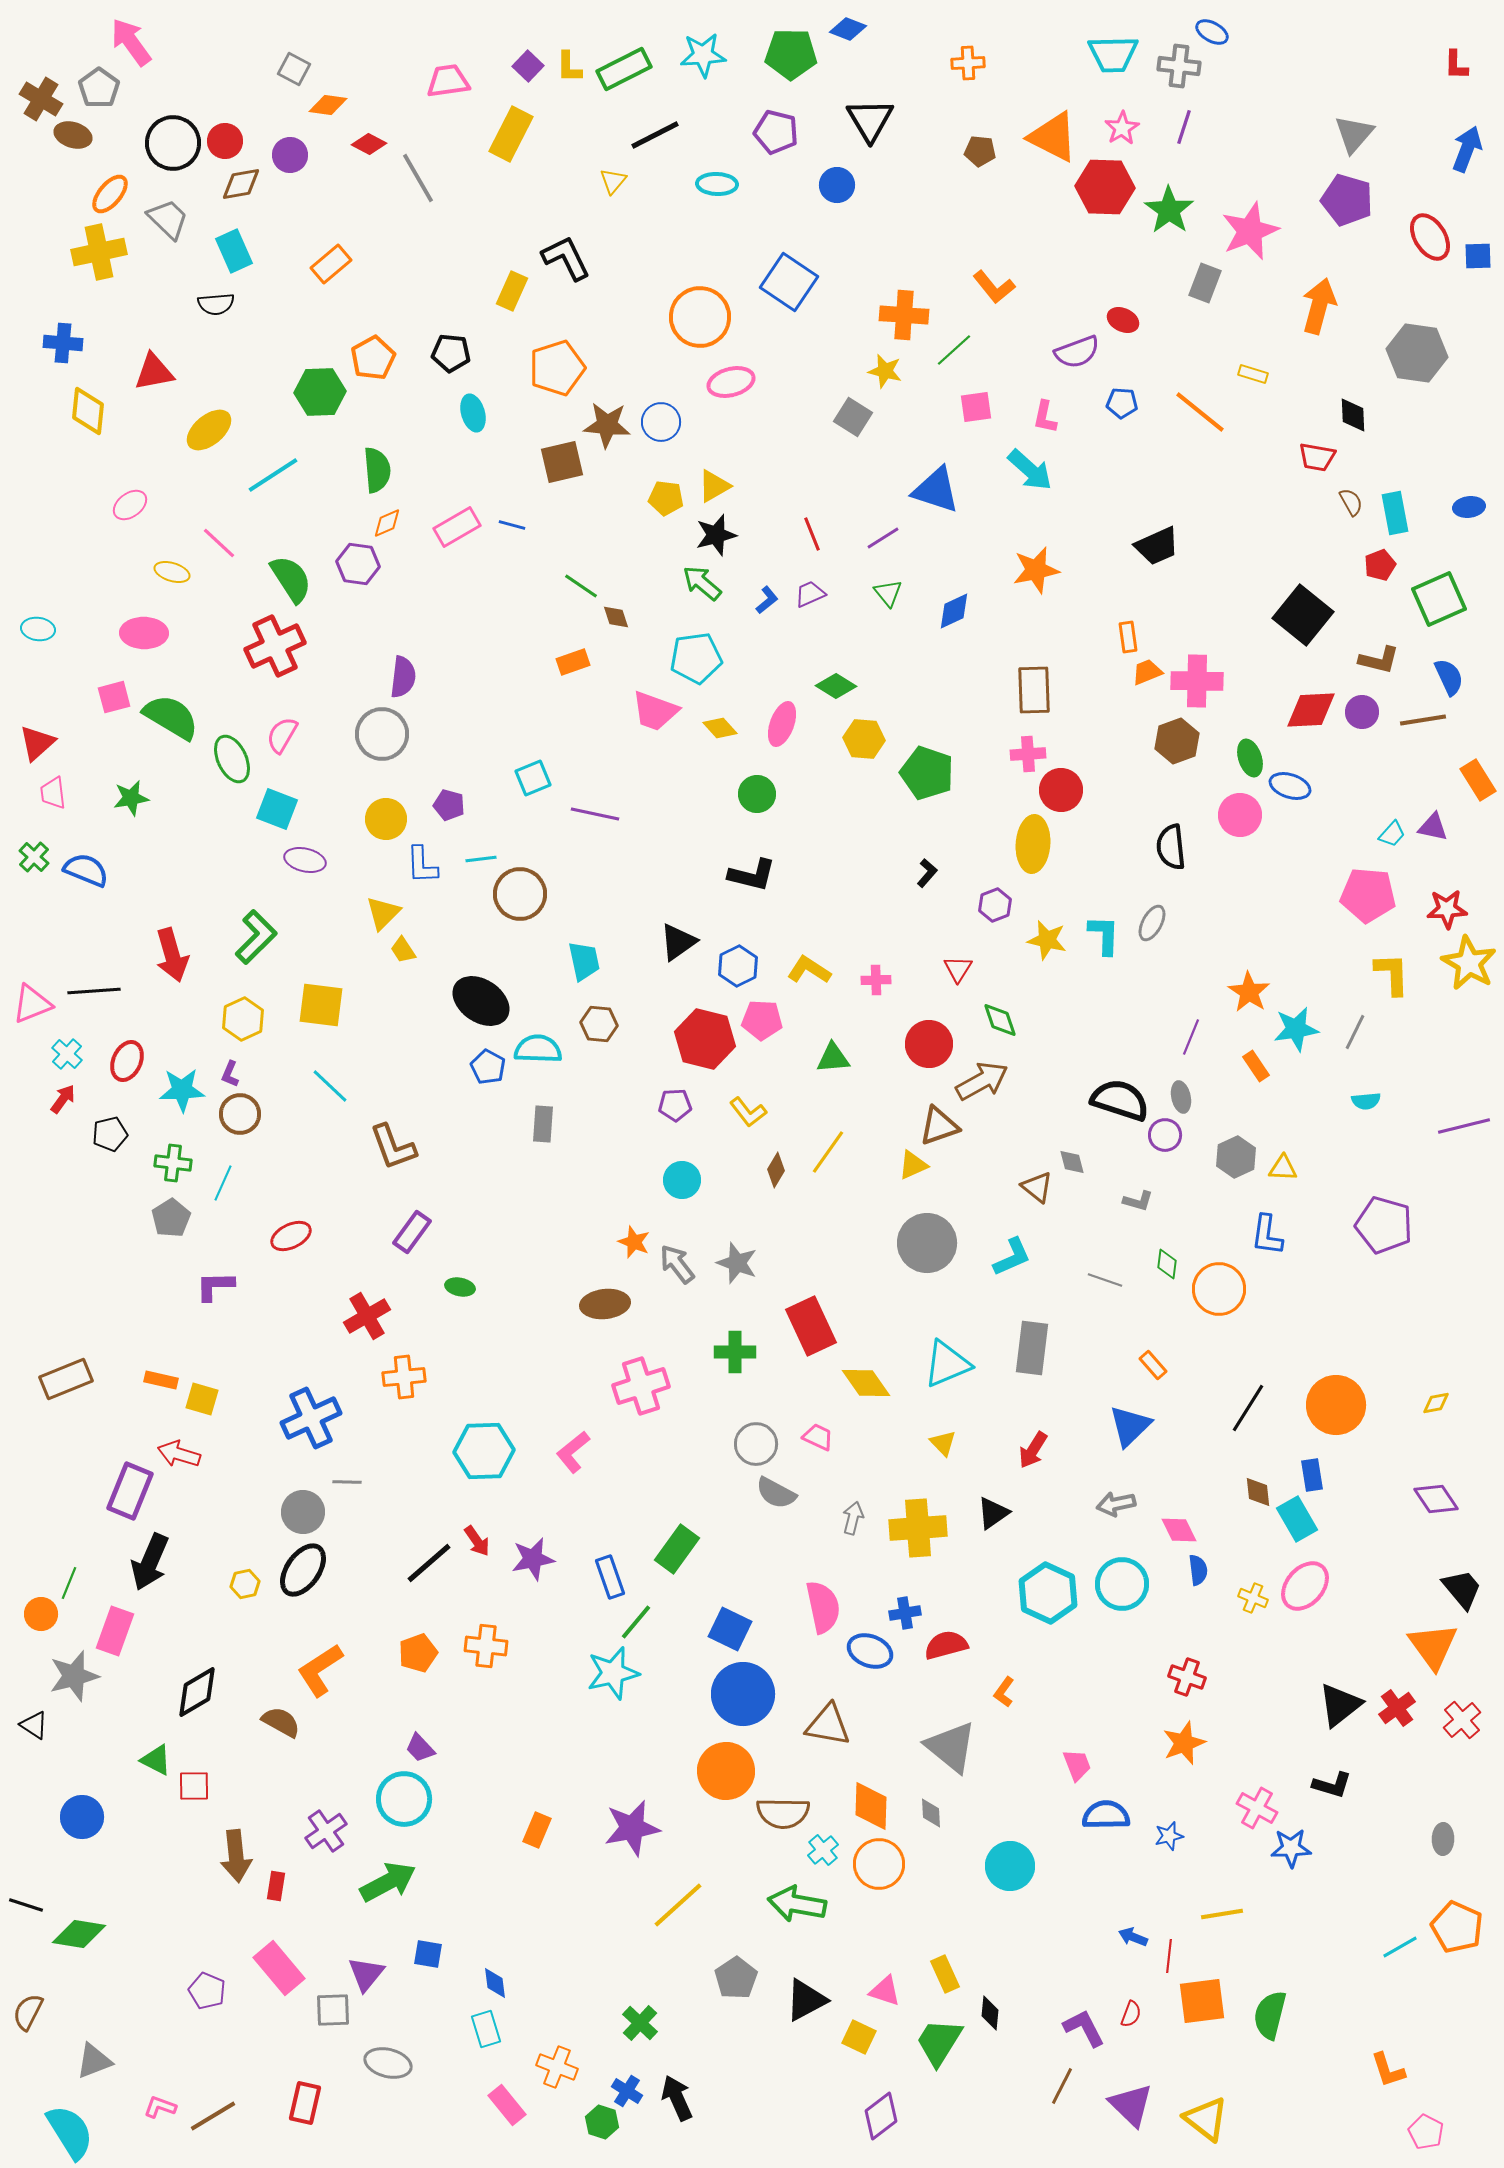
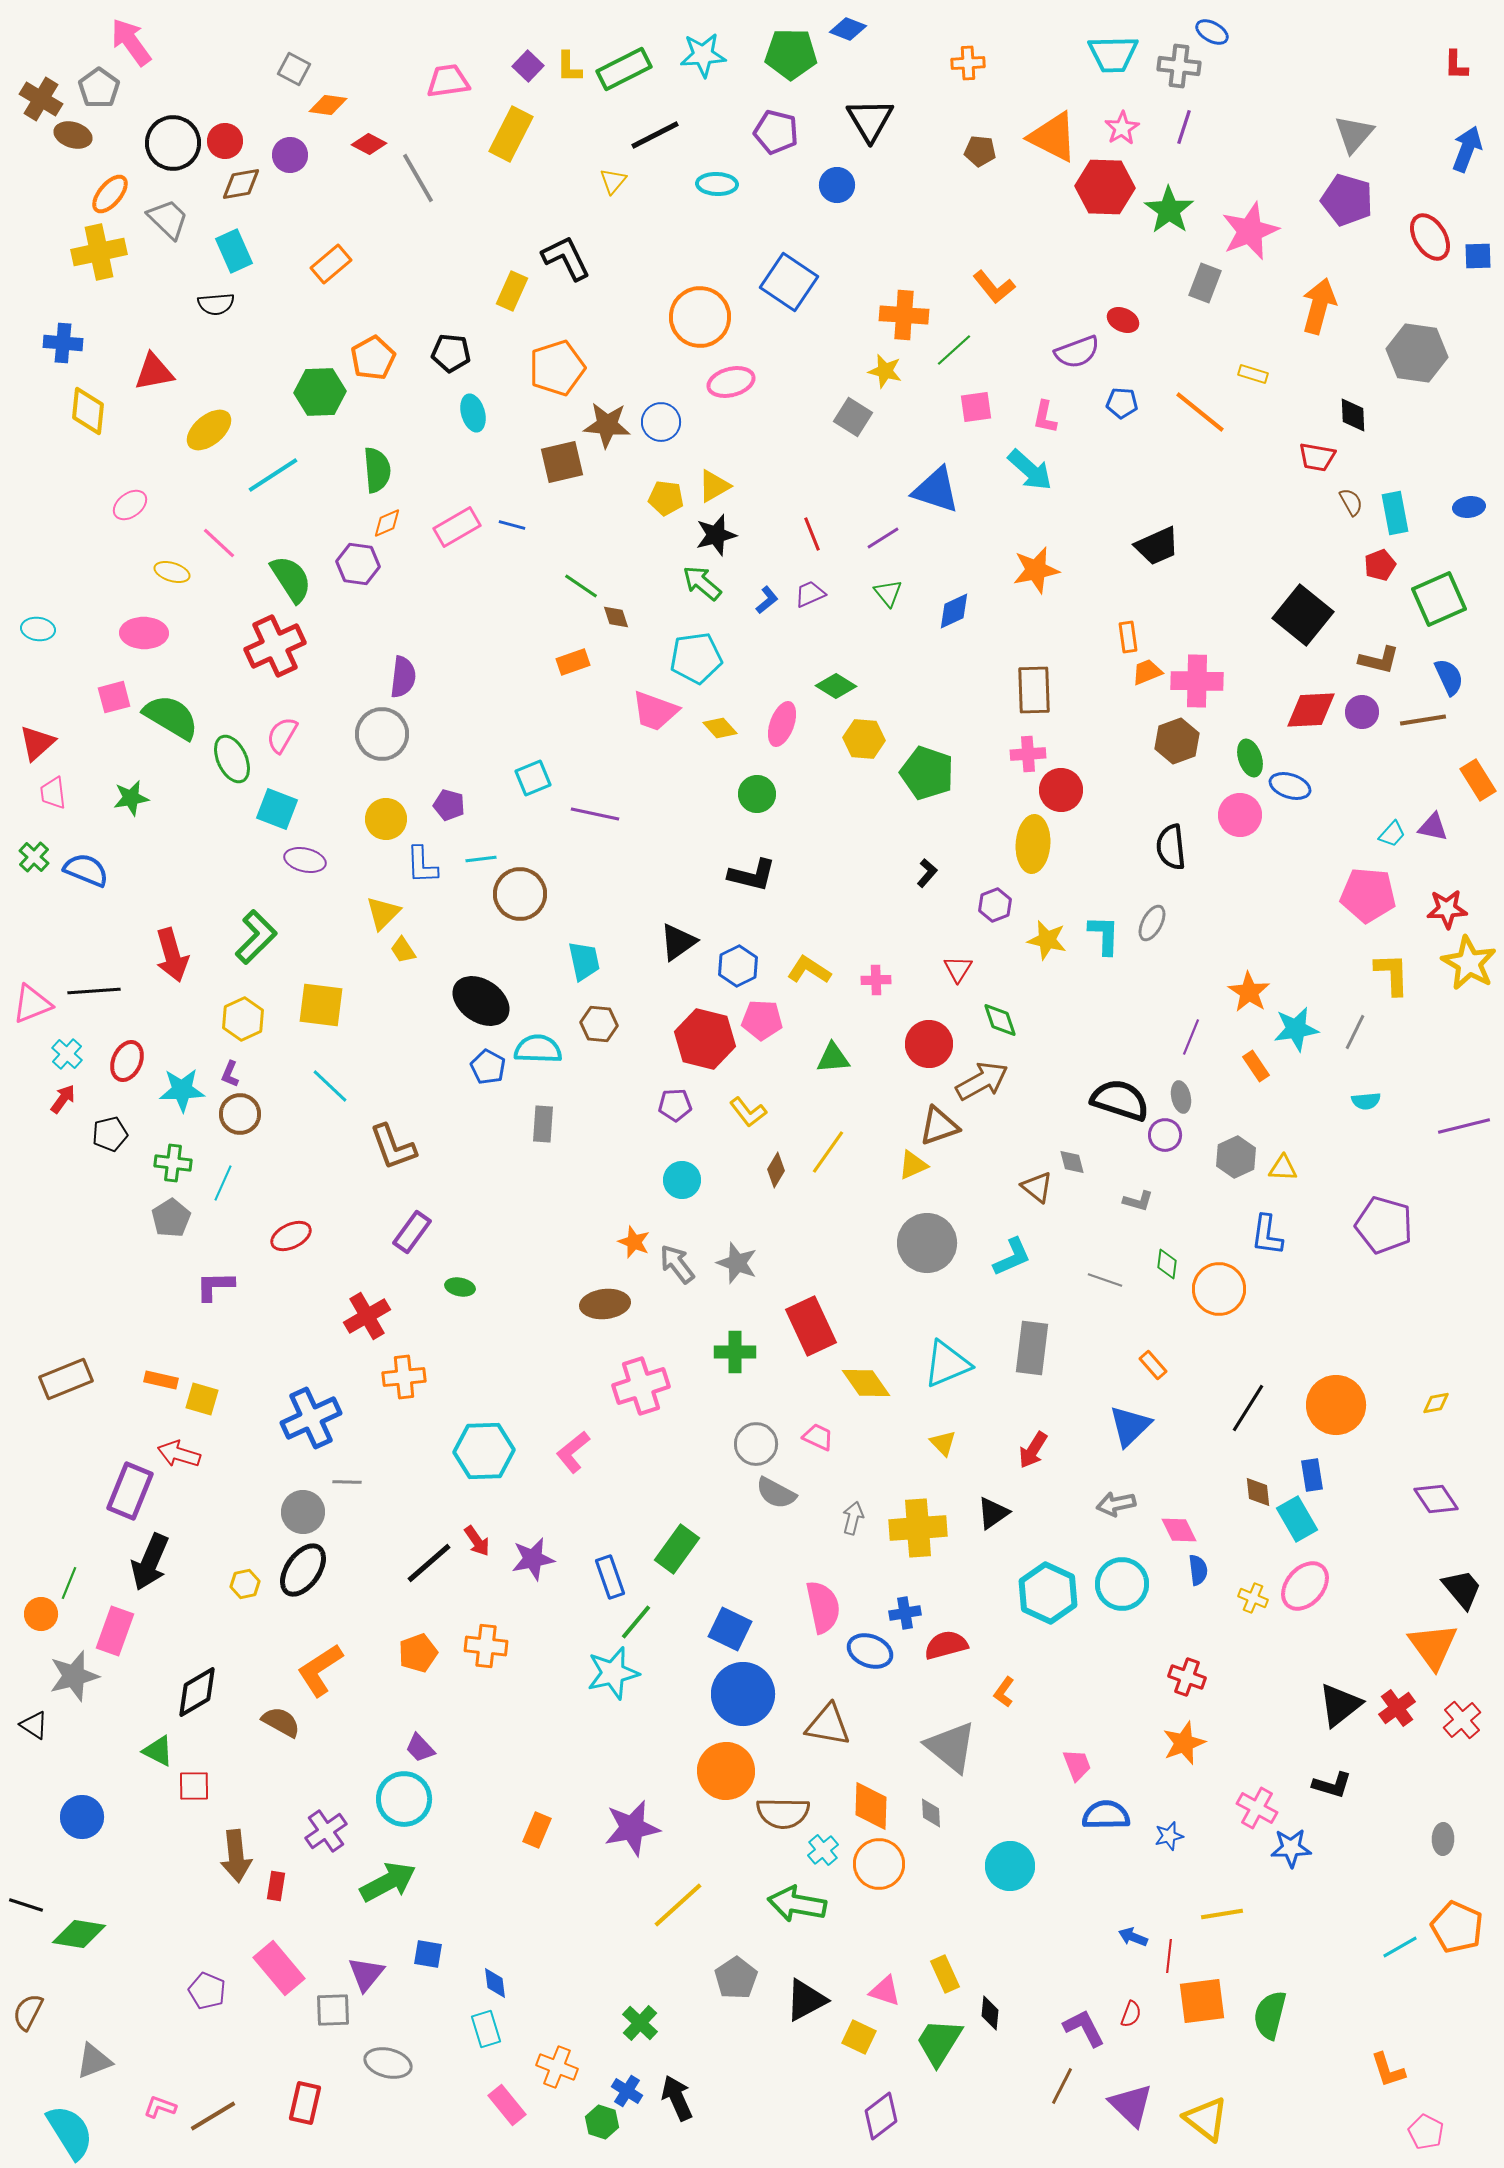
green triangle at (156, 1760): moved 2 px right, 9 px up
